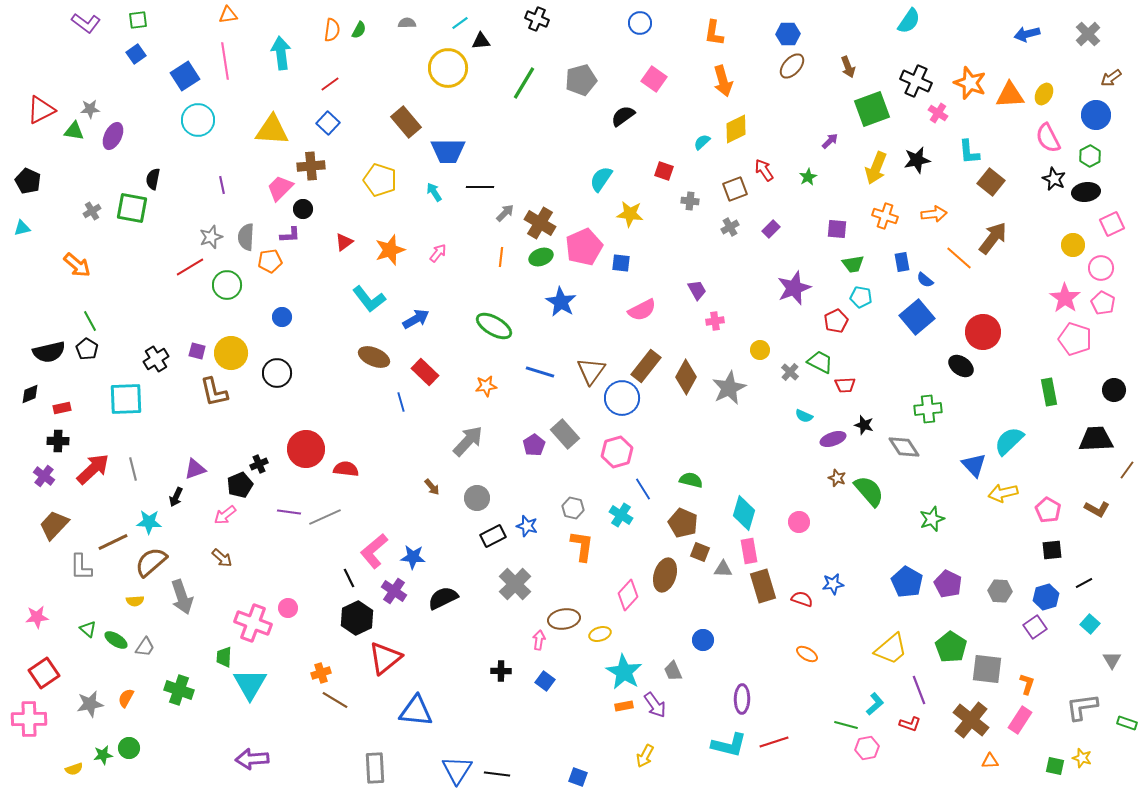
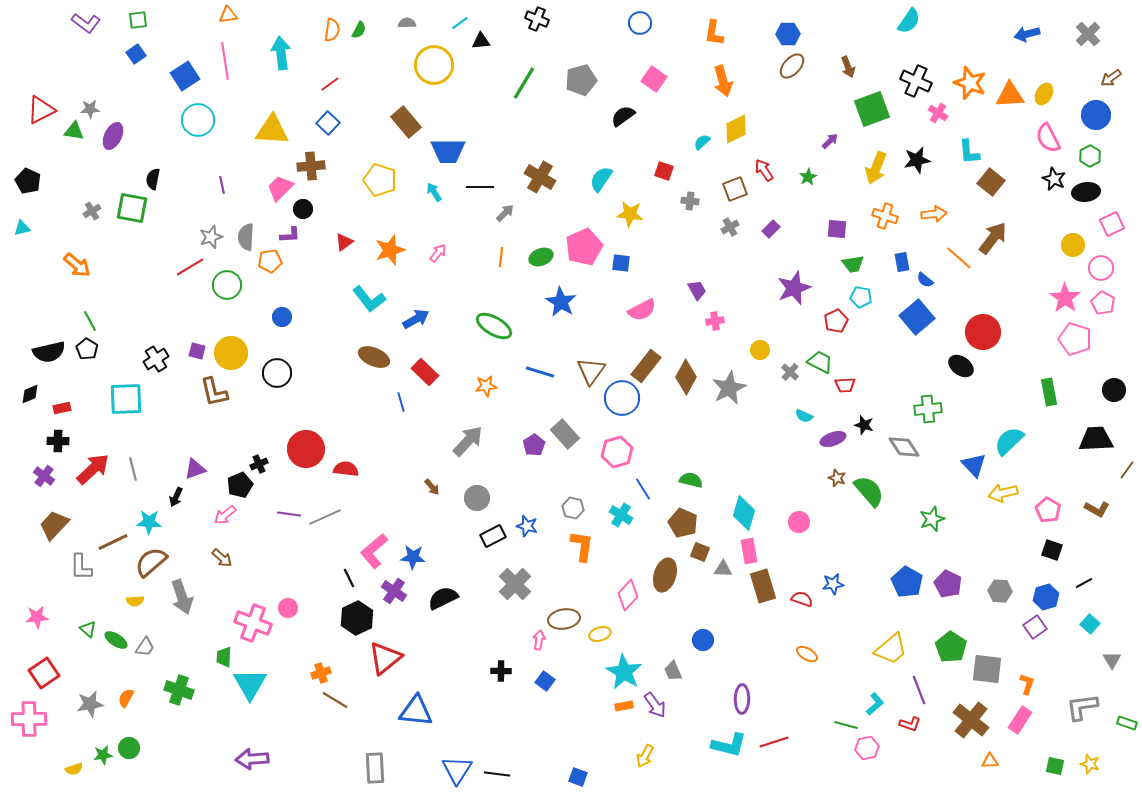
yellow circle at (448, 68): moved 14 px left, 3 px up
brown cross at (540, 223): moved 46 px up
purple line at (289, 512): moved 2 px down
black square at (1052, 550): rotated 25 degrees clockwise
yellow star at (1082, 758): moved 8 px right, 6 px down
